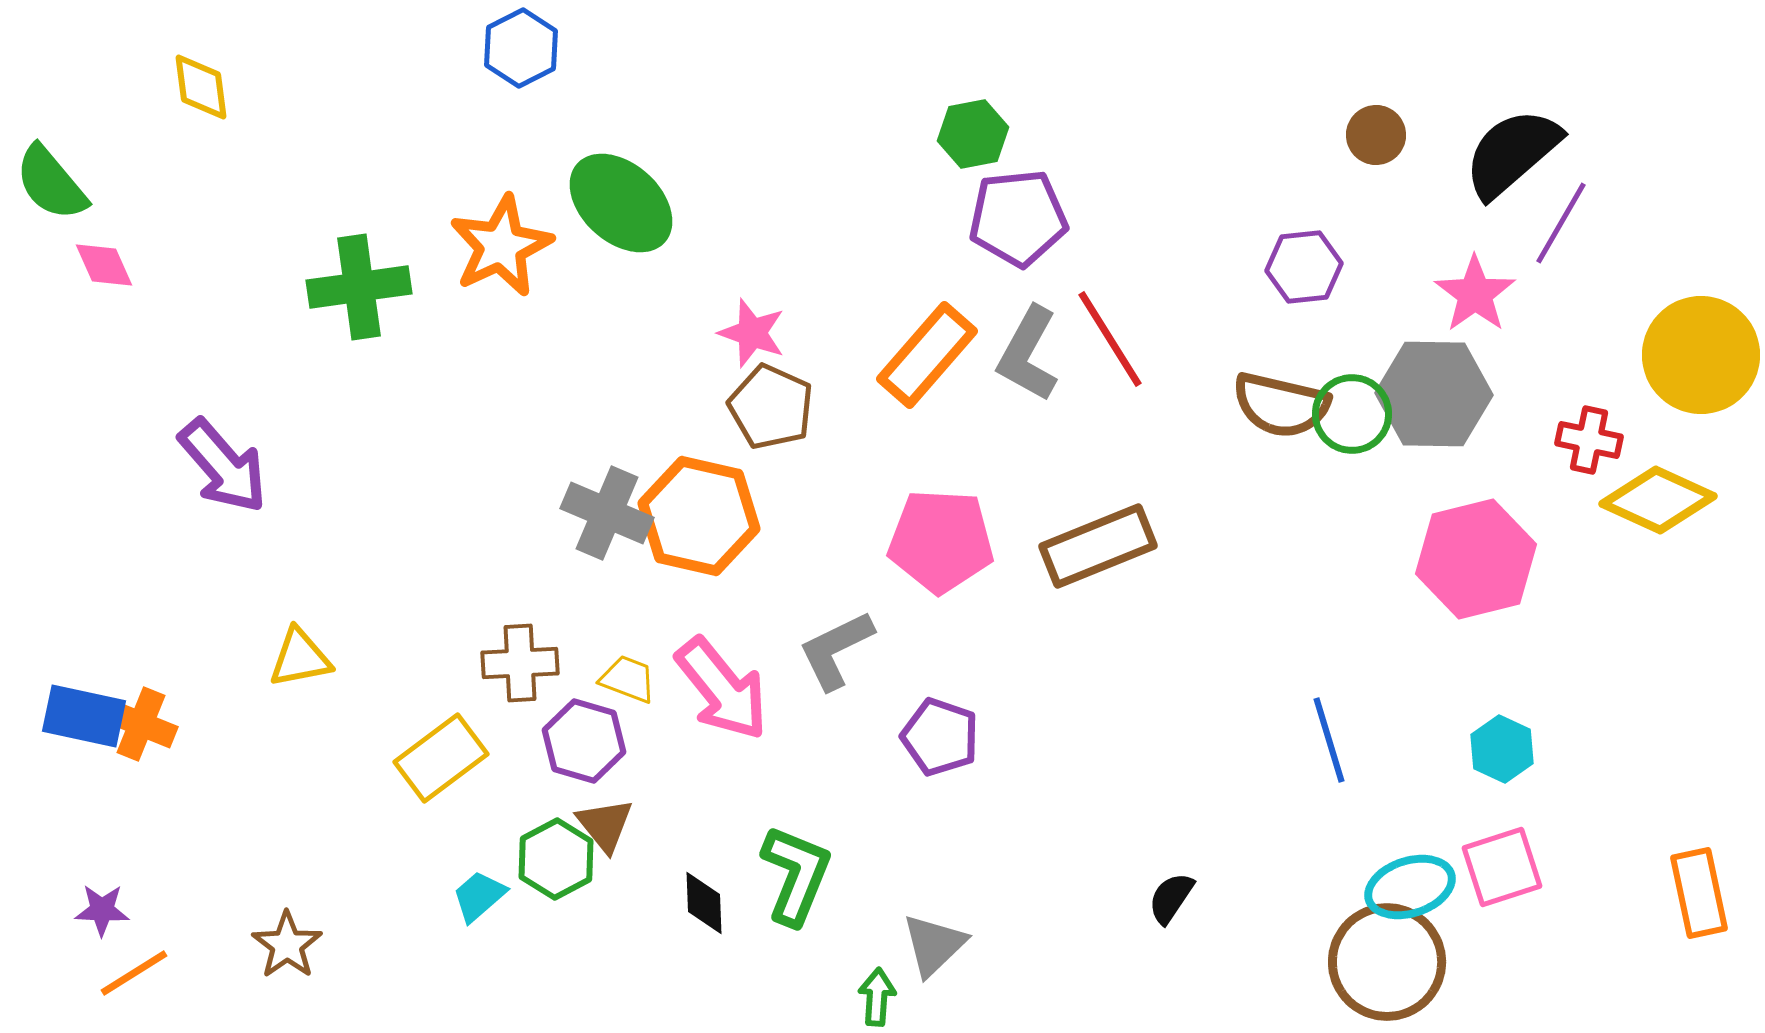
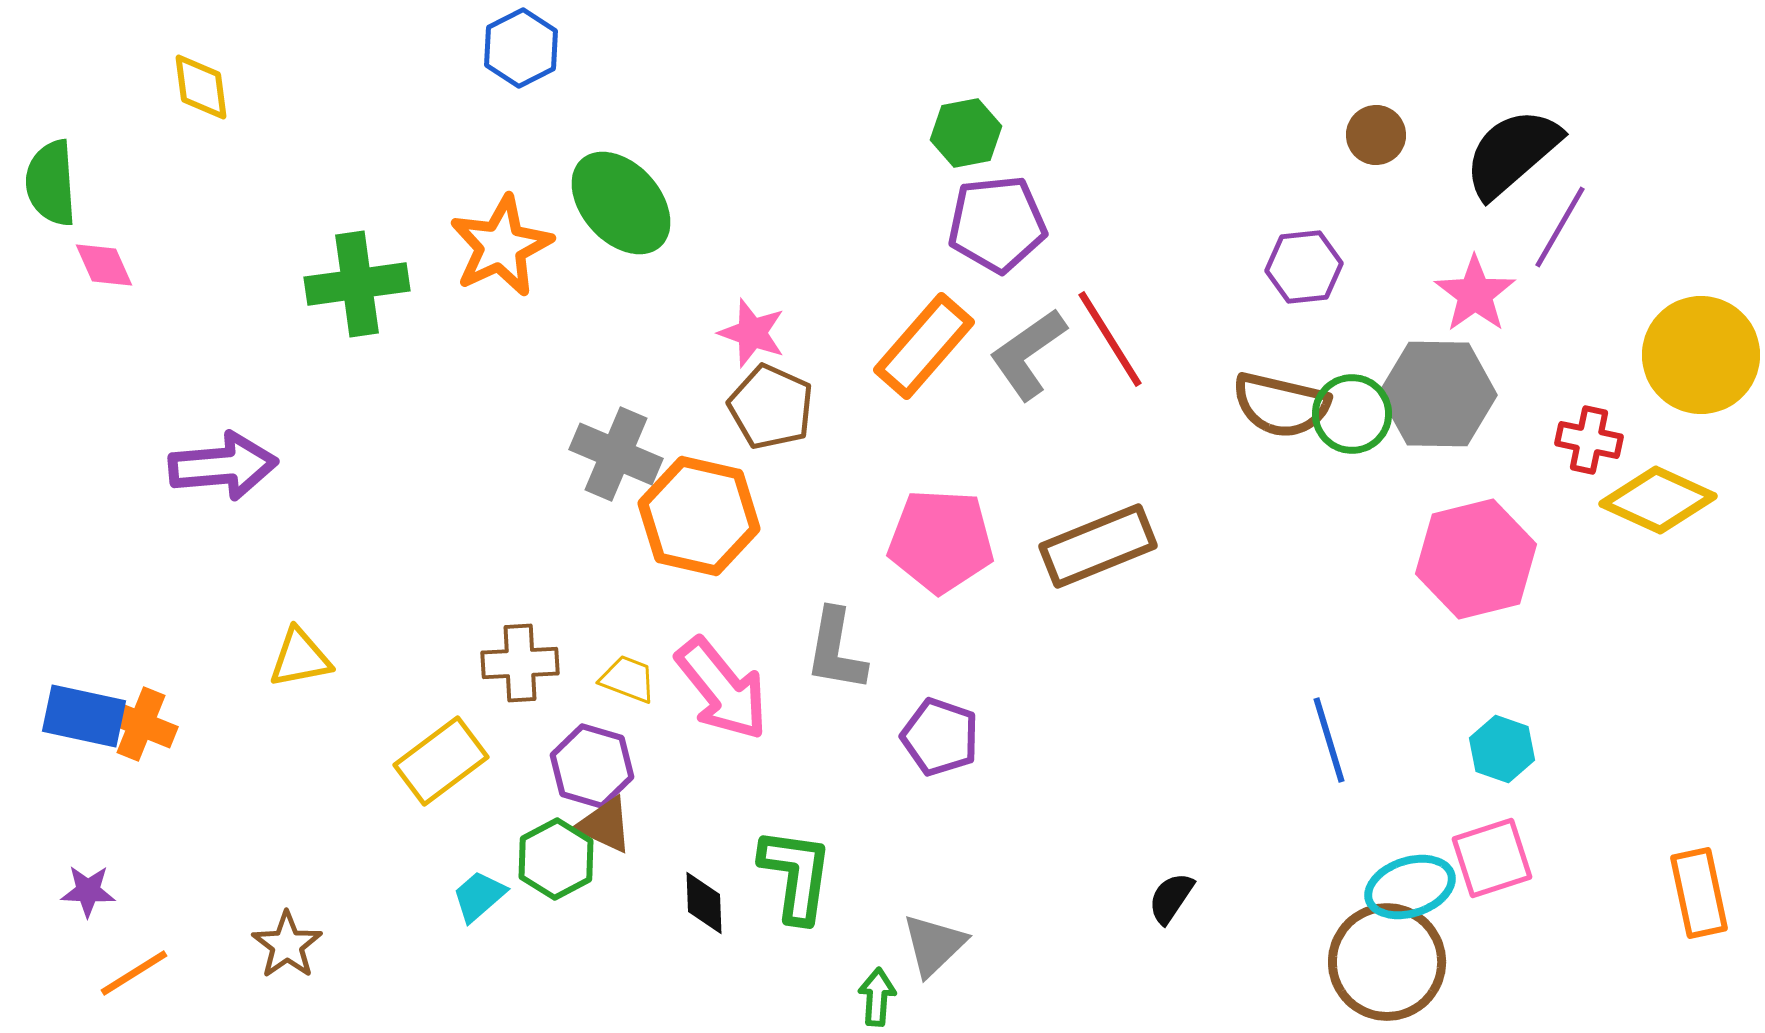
green hexagon at (973, 134): moved 7 px left, 1 px up
green semicircle at (51, 183): rotated 36 degrees clockwise
green ellipse at (621, 203): rotated 6 degrees clockwise
purple pentagon at (1018, 218): moved 21 px left, 6 px down
purple line at (1561, 223): moved 1 px left, 4 px down
green cross at (359, 287): moved 2 px left, 3 px up
gray L-shape at (1028, 354): rotated 26 degrees clockwise
orange rectangle at (927, 355): moved 3 px left, 9 px up
gray hexagon at (1434, 394): moved 4 px right
purple arrow at (223, 466): rotated 54 degrees counterclockwise
gray cross at (607, 513): moved 9 px right, 59 px up
gray L-shape at (836, 650): rotated 54 degrees counterclockwise
purple hexagon at (584, 741): moved 8 px right, 25 px down
cyan hexagon at (1502, 749): rotated 6 degrees counterclockwise
yellow rectangle at (441, 758): moved 3 px down
brown triangle at (605, 825): rotated 26 degrees counterclockwise
pink square at (1502, 867): moved 10 px left, 9 px up
green L-shape at (796, 875): rotated 14 degrees counterclockwise
purple star at (102, 910): moved 14 px left, 19 px up
